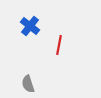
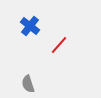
red line: rotated 30 degrees clockwise
